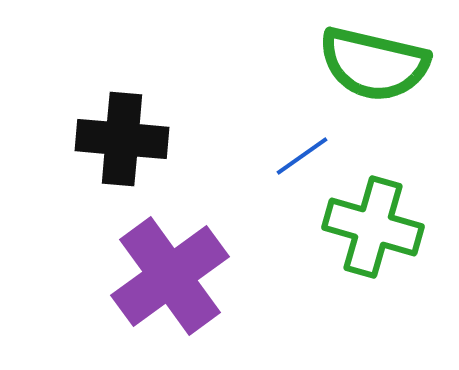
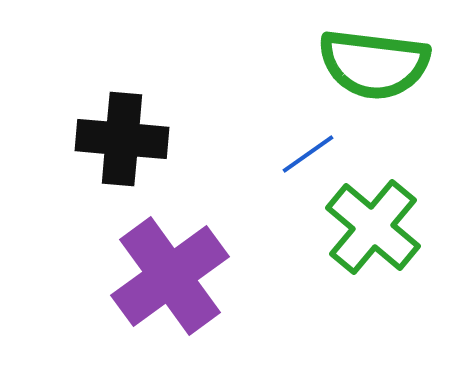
green semicircle: rotated 6 degrees counterclockwise
blue line: moved 6 px right, 2 px up
green cross: rotated 24 degrees clockwise
